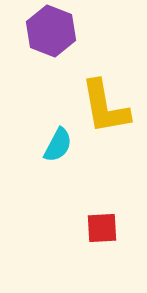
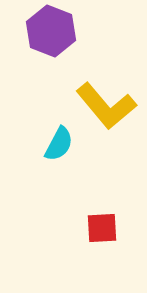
yellow L-shape: moved 1 px right, 1 px up; rotated 30 degrees counterclockwise
cyan semicircle: moved 1 px right, 1 px up
